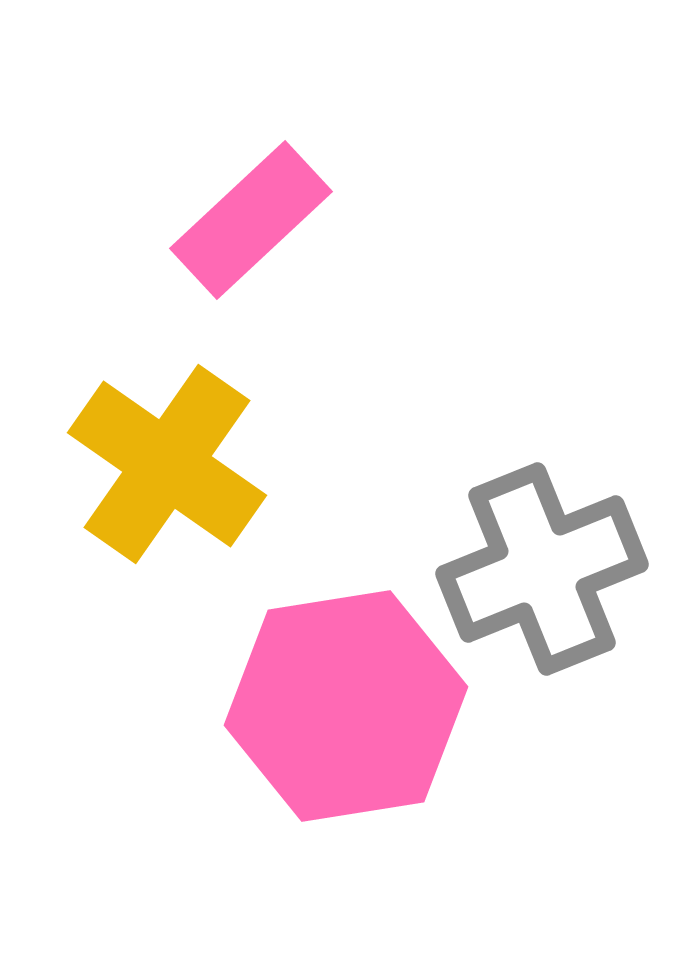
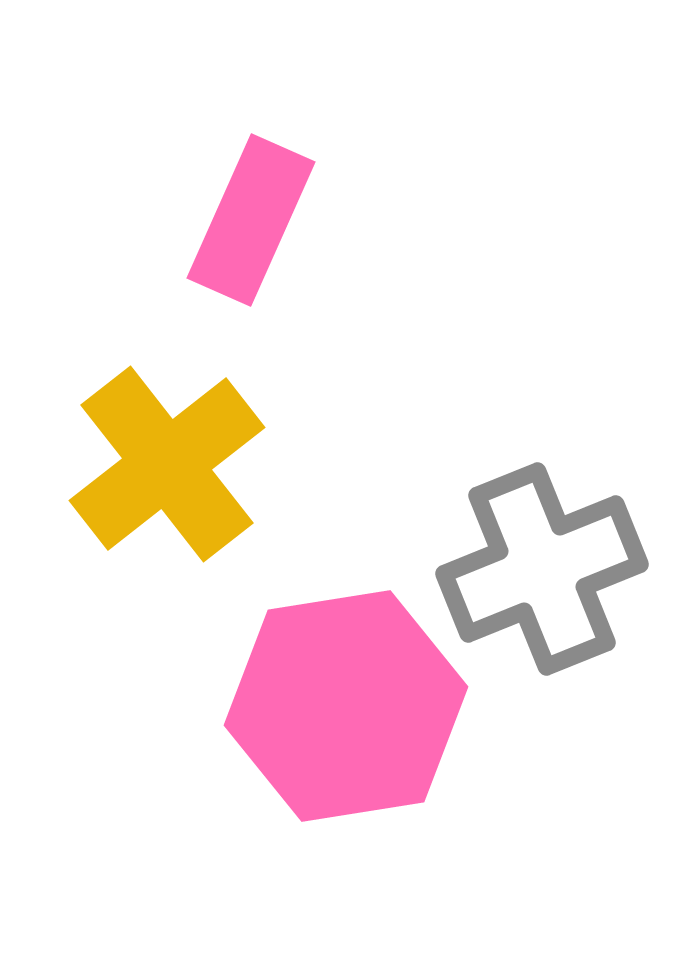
pink rectangle: rotated 23 degrees counterclockwise
yellow cross: rotated 17 degrees clockwise
